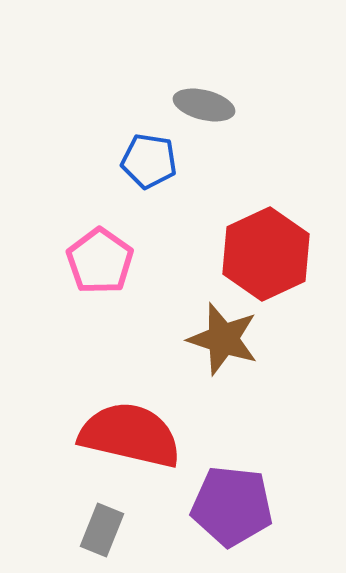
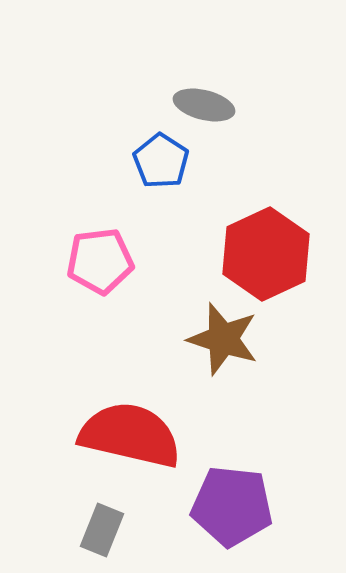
blue pentagon: moved 12 px right; rotated 24 degrees clockwise
pink pentagon: rotated 30 degrees clockwise
